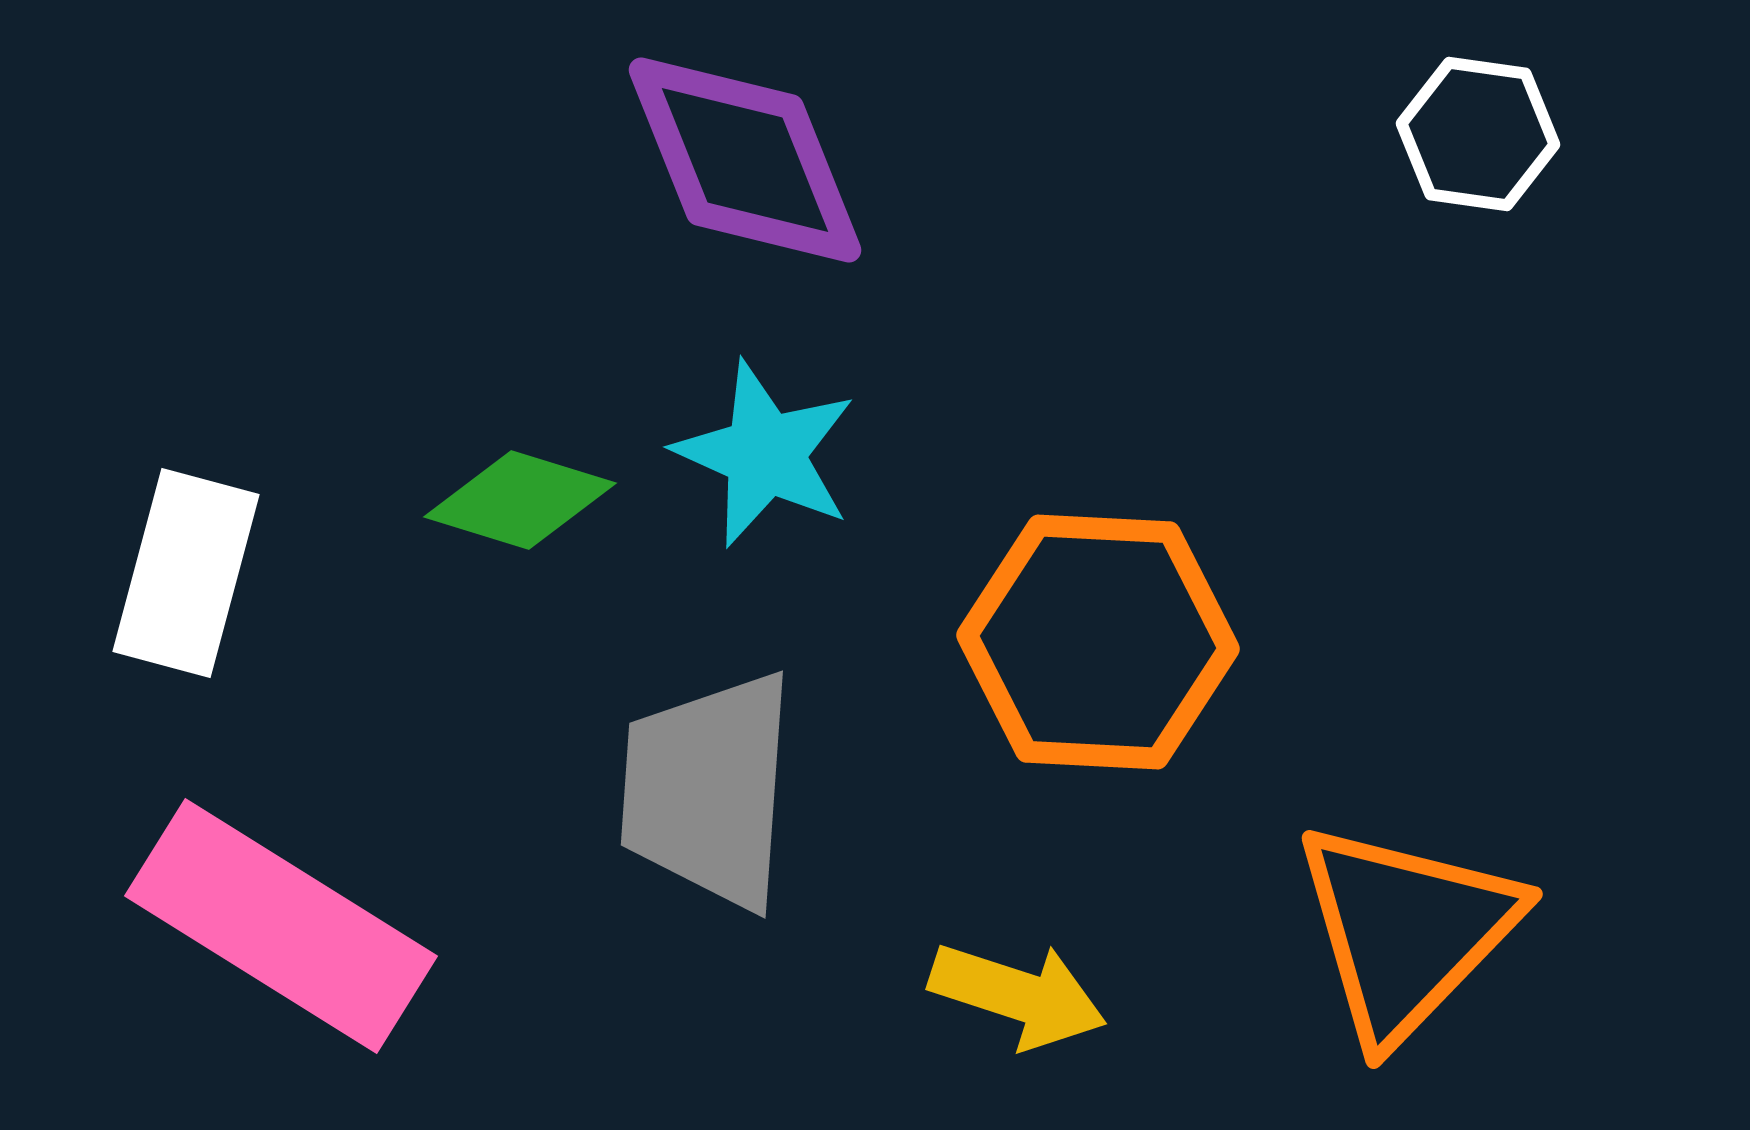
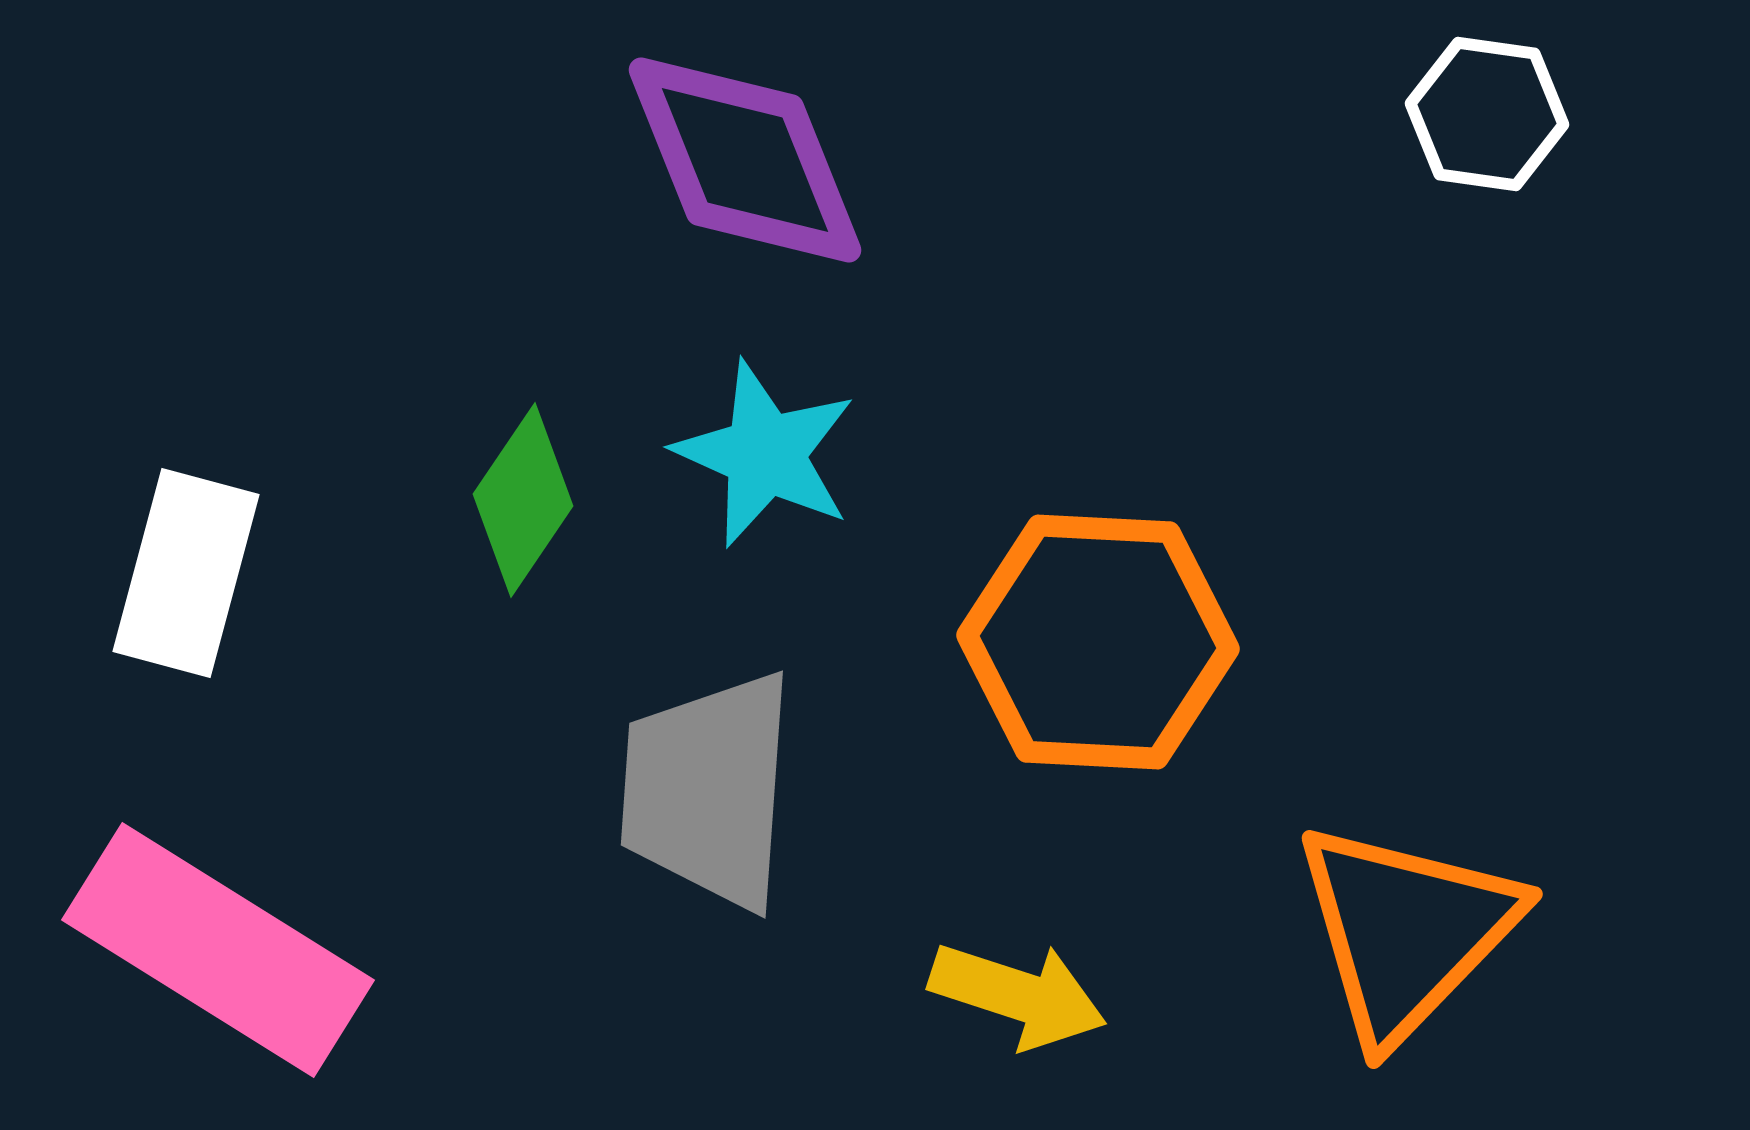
white hexagon: moved 9 px right, 20 px up
green diamond: moved 3 px right; rotated 73 degrees counterclockwise
pink rectangle: moved 63 px left, 24 px down
